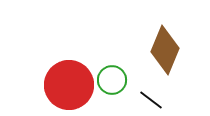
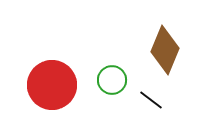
red circle: moved 17 px left
